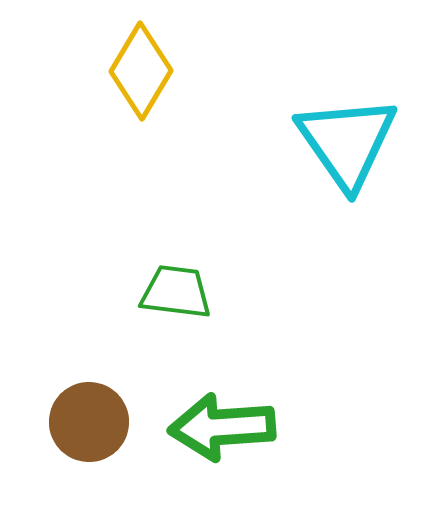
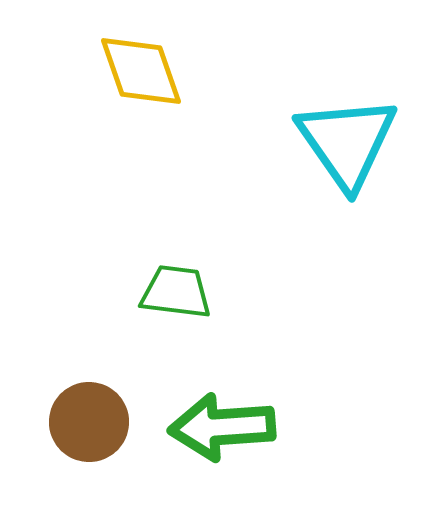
yellow diamond: rotated 50 degrees counterclockwise
